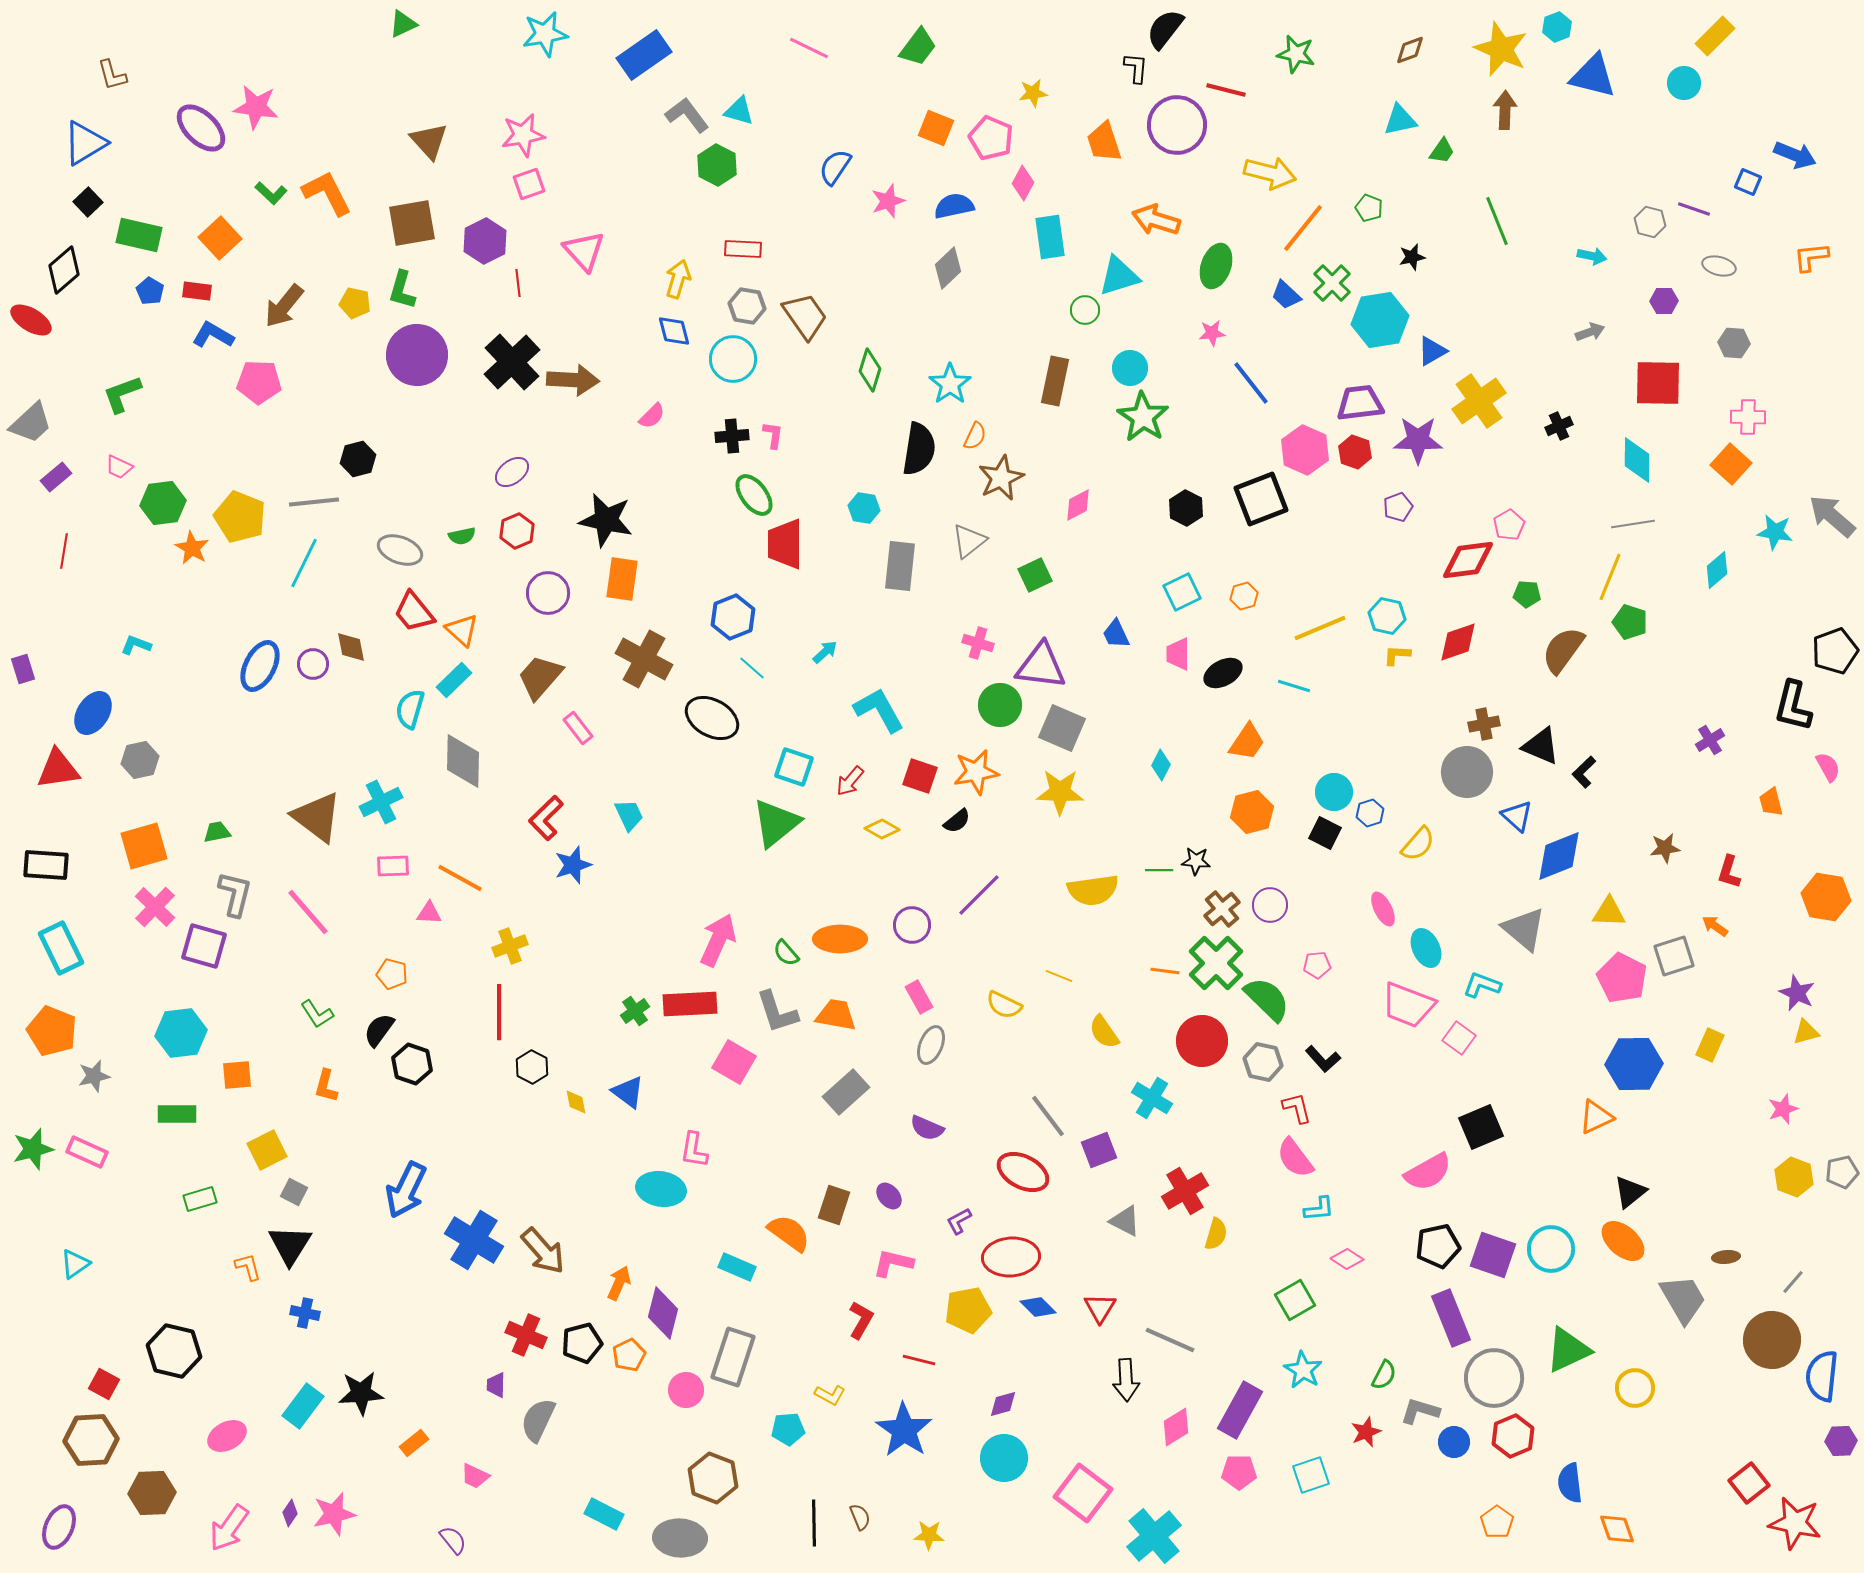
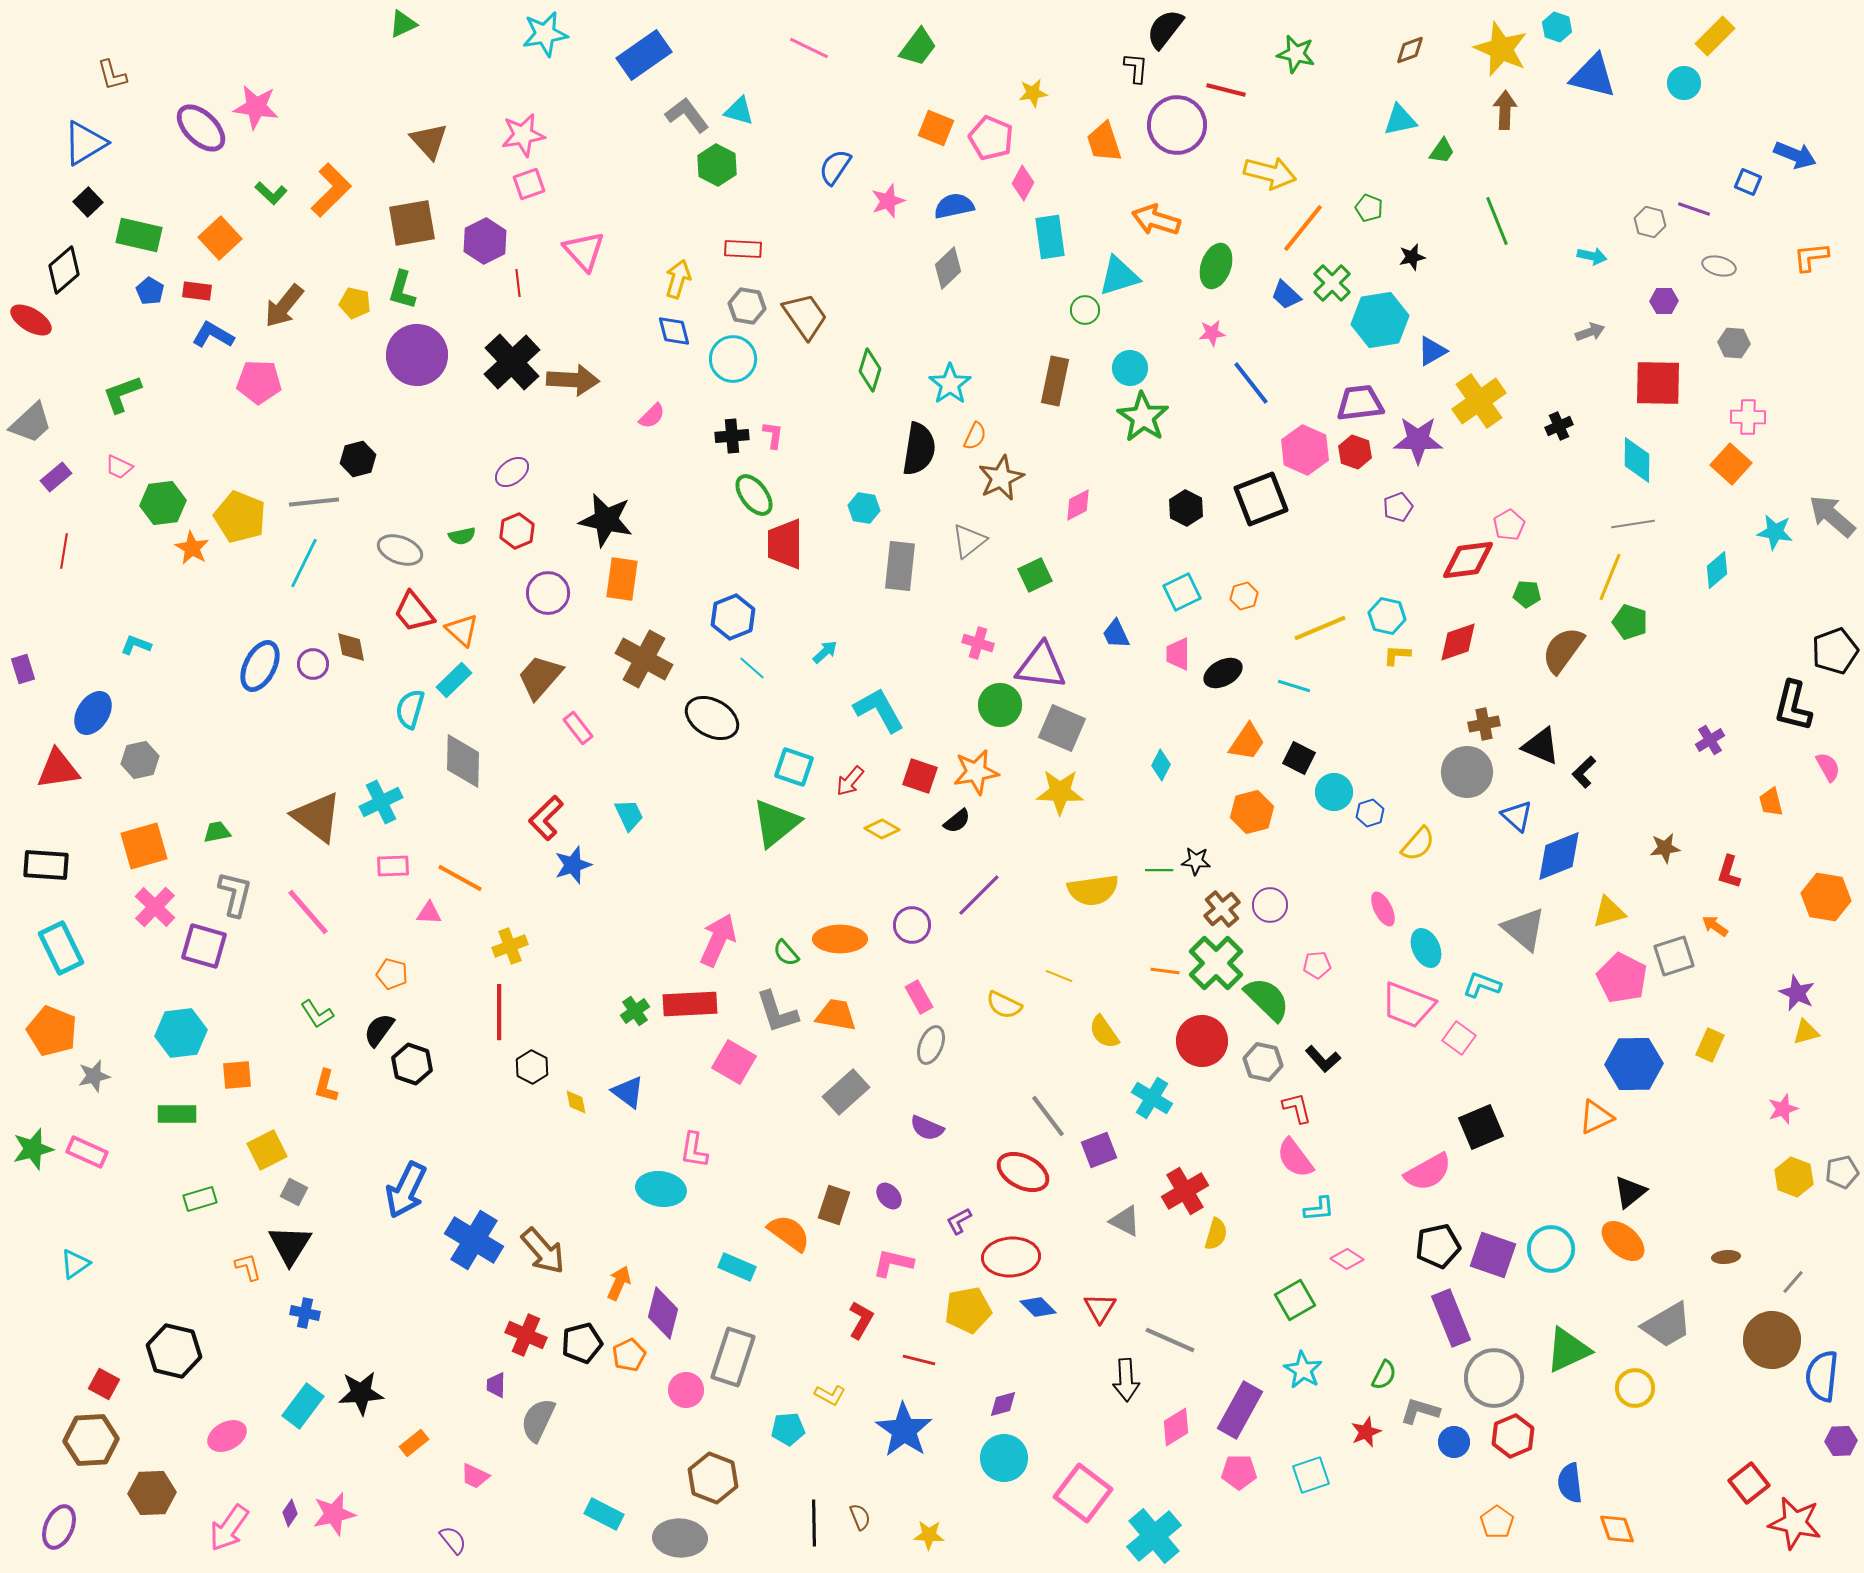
cyan hexagon at (1557, 27): rotated 20 degrees counterclockwise
orange L-shape at (327, 193): moved 4 px right, 3 px up; rotated 72 degrees clockwise
black square at (1325, 833): moved 26 px left, 75 px up
yellow triangle at (1609, 912): rotated 18 degrees counterclockwise
gray trapezoid at (1683, 1299): moved 16 px left, 26 px down; rotated 90 degrees clockwise
